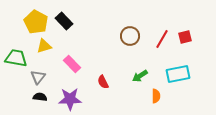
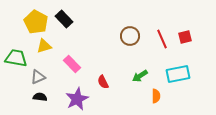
black rectangle: moved 2 px up
red line: rotated 54 degrees counterclockwise
gray triangle: rotated 28 degrees clockwise
purple star: moved 7 px right; rotated 25 degrees counterclockwise
